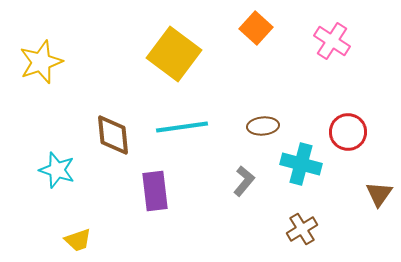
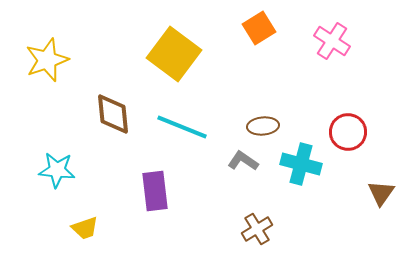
orange square: moved 3 px right; rotated 16 degrees clockwise
yellow star: moved 6 px right, 2 px up
cyan line: rotated 30 degrees clockwise
brown diamond: moved 21 px up
cyan star: rotated 12 degrees counterclockwise
gray L-shape: moved 1 px left, 20 px up; rotated 96 degrees counterclockwise
brown triangle: moved 2 px right, 1 px up
brown cross: moved 45 px left
yellow trapezoid: moved 7 px right, 12 px up
